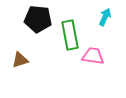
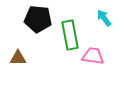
cyan arrow: moved 1 px left, 1 px down; rotated 60 degrees counterclockwise
brown triangle: moved 2 px left, 2 px up; rotated 18 degrees clockwise
